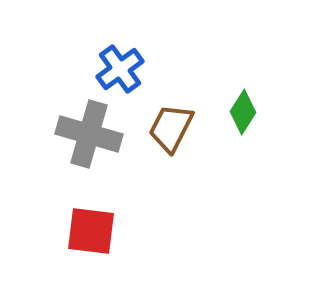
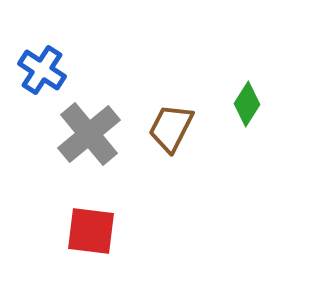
blue cross: moved 78 px left, 1 px down; rotated 21 degrees counterclockwise
green diamond: moved 4 px right, 8 px up
gray cross: rotated 34 degrees clockwise
